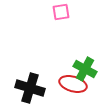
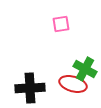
pink square: moved 12 px down
black cross: rotated 20 degrees counterclockwise
